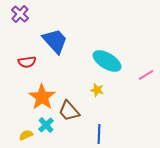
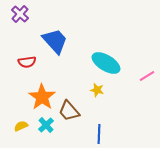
cyan ellipse: moved 1 px left, 2 px down
pink line: moved 1 px right, 1 px down
yellow semicircle: moved 5 px left, 9 px up
